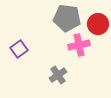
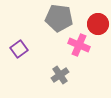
gray pentagon: moved 8 px left
pink cross: rotated 35 degrees clockwise
gray cross: moved 2 px right
